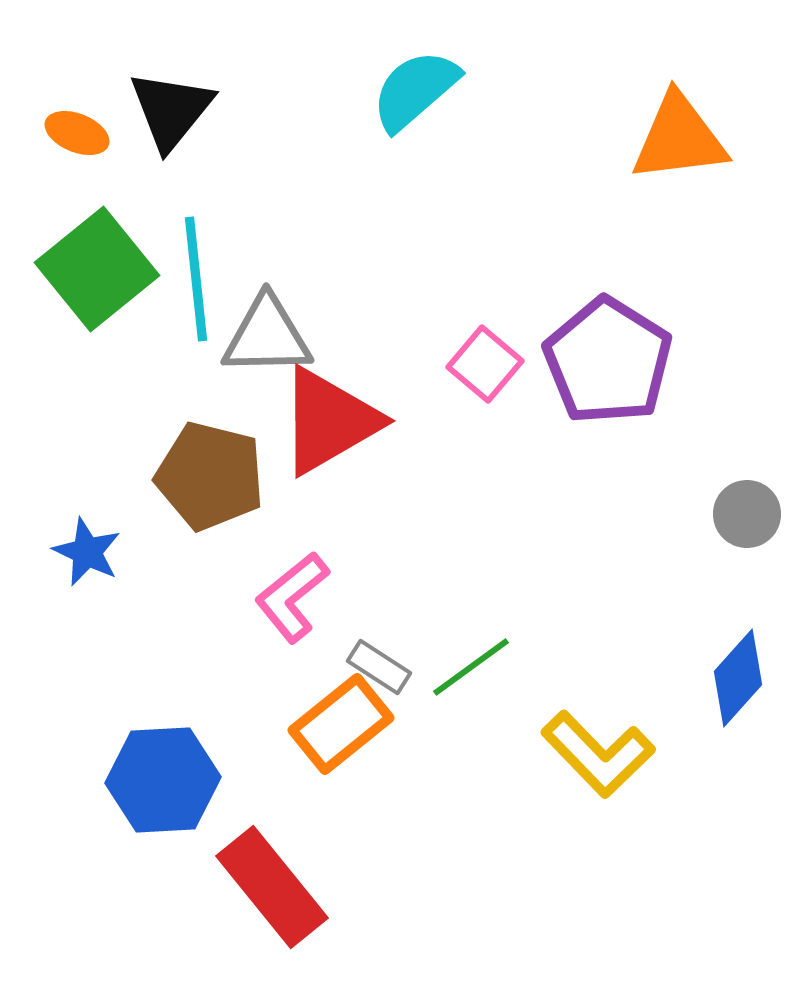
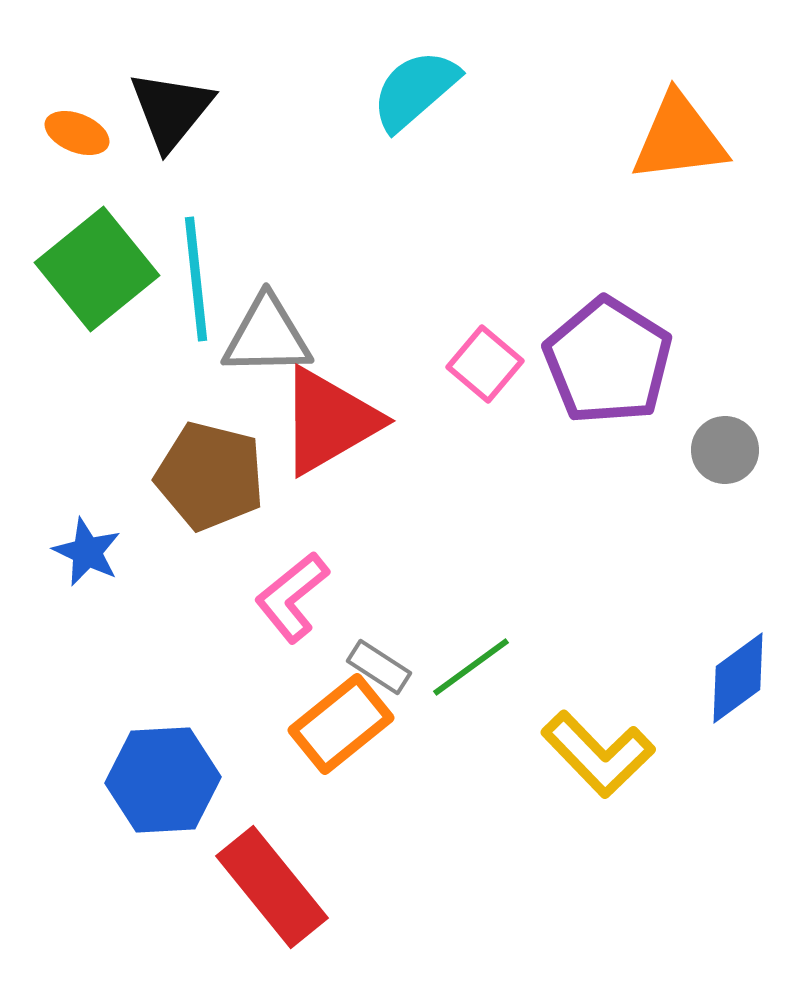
gray circle: moved 22 px left, 64 px up
blue diamond: rotated 12 degrees clockwise
